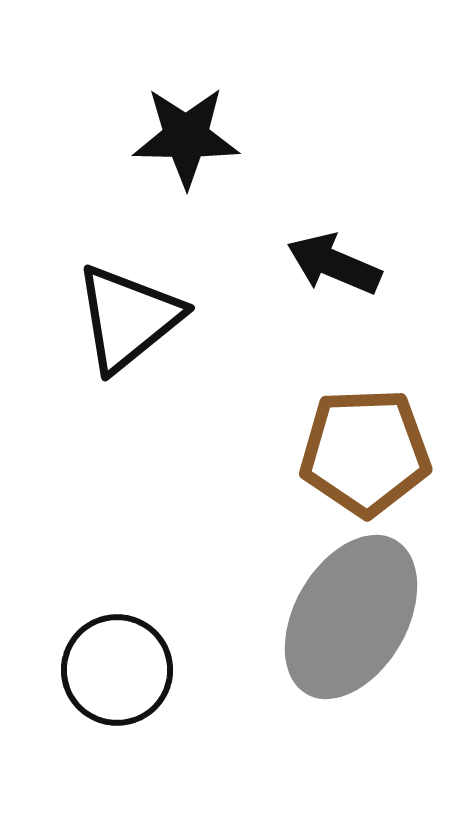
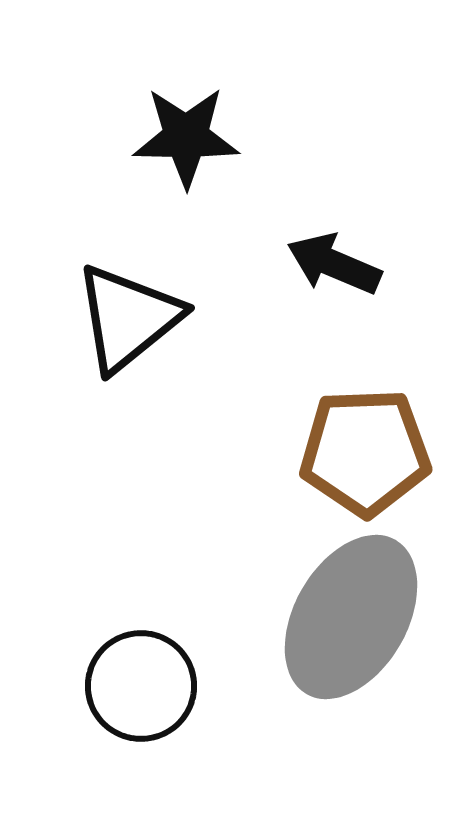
black circle: moved 24 px right, 16 px down
